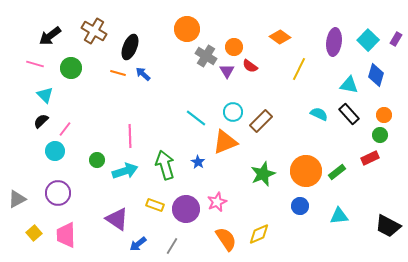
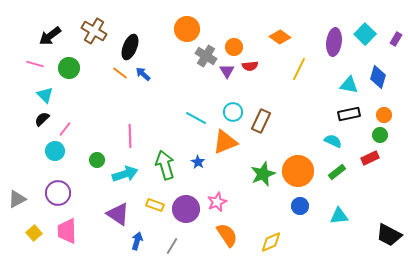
cyan square at (368, 40): moved 3 px left, 6 px up
red semicircle at (250, 66): rotated 42 degrees counterclockwise
green circle at (71, 68): moved 2 px left
orange line at (118, 73): moved 2 px right; rotated 21 degrees clockwise
blue diamond at (376, 75): moved 2 px right, 2 px down
cyan semicircle at (319, 114): moved 14 px right, 27 px down
black rectangle at (349, 114): rotated 60 degrees counterclockwise
cyan line at (196, 118): rotated 10 degrees counterclockwise
black semicircle at (41, 121): moved 1 px right, 2 px up
brown rectangle at (261, 121): rotated 20 degrees counterclockwise
cyan arrow at (125, 171): moved 3 px down
orange circle at (306, 171): moved 8 px left
purple triangle at (117, 219): moved 1 px right, 5 px up
black trapezoid at (388, 226): moved 1 px right, 9 px down
yellow diamond at (259, 234): moved 12 px right, 8 px down
pink trapezoid at (66, 235): moved 1 px right, 4 px up
orange semicircle at (226, 239): moved 1 px right, 4 px up
blue arrow at (138, 244): moved 1 px left, 3 px up; rotated 144 degrees clockwise
